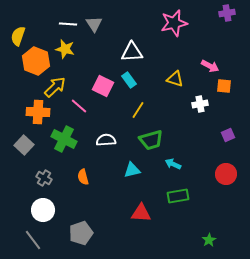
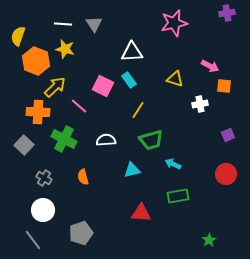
white line: moved 5 px left
